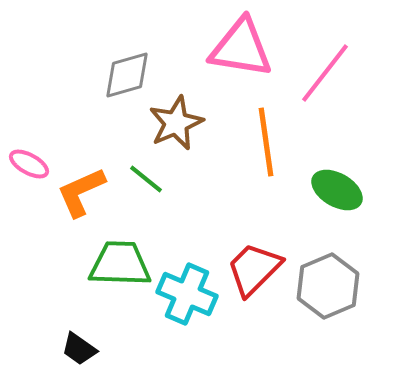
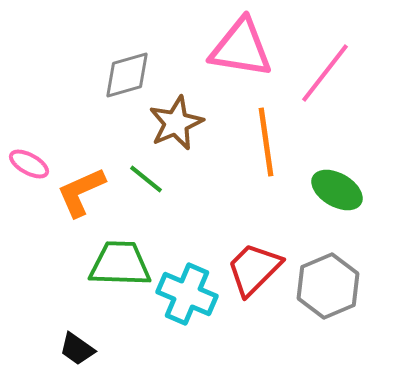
black trapezoid: moved 2 px left
